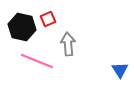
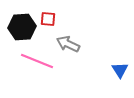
red square: rotated 28 degrees clockwise
black hexagon: rotated 16 degrees counterclockwise
gray arrow: rotated 60 degrees counterclockwise
